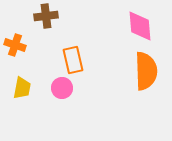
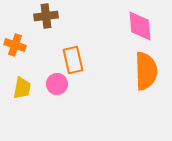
pink circle: moved 5 px left, 4 px up
